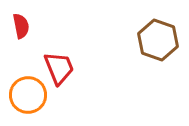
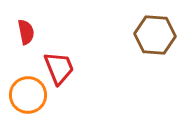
red semicircle: moved 5 px right, 6 px down
brown hexagon: moved 3 px left, 5 px up; rotated 15 degrees counterclockwise
